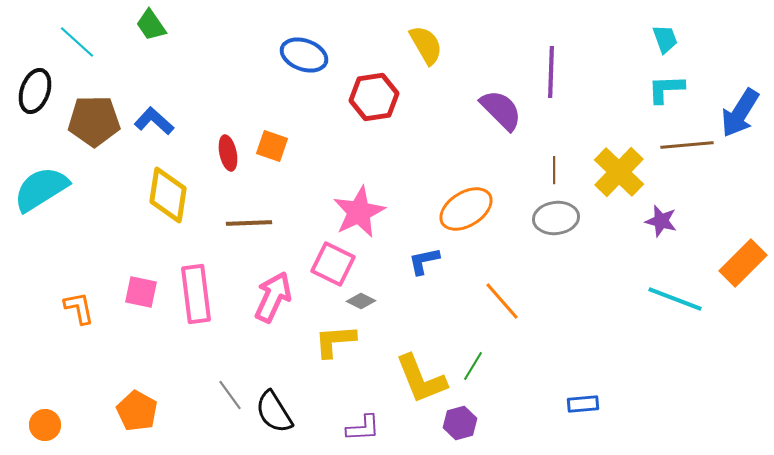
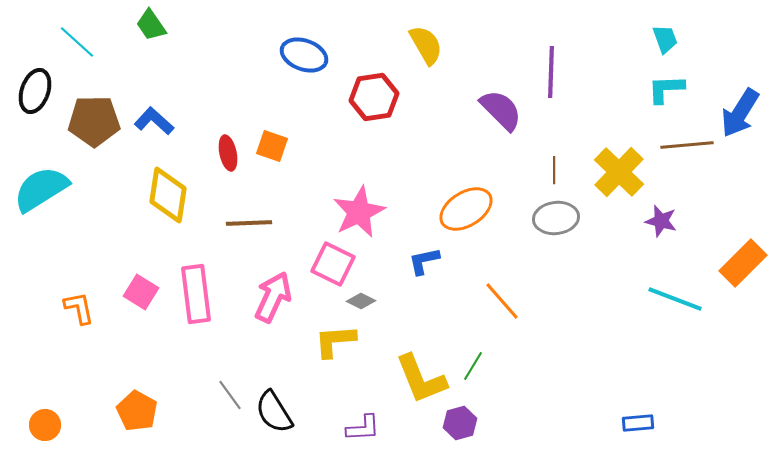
pink square at (141, 292): rotated 20 degrees clockwise
blue rectangle at (583, 404): moved 55 px right, 19 px down
